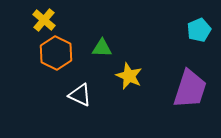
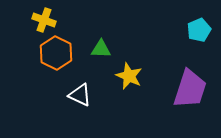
yellow cross: rotated 20 degrees counterclockwise
green triangle: moved 1 px left, 1 px down
